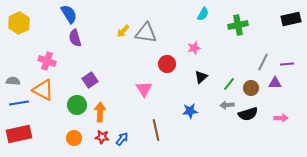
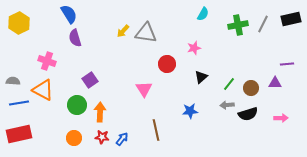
gray line: moved 38 px up
